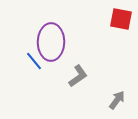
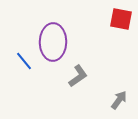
purple ellipse: moved 2 px right
blue line: moved 10 px left
gray arrow: moved 2 px right
